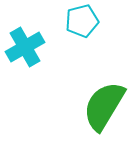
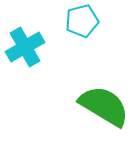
green semicircle: rotated 90 degrees clockwise
